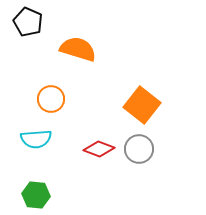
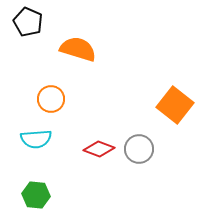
orange square: moved 33 px right
